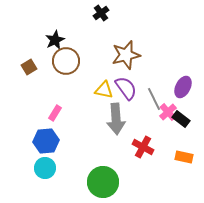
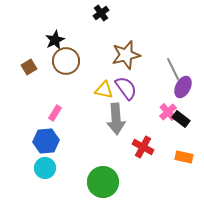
gray line: moved 19 px right, 30 px up
